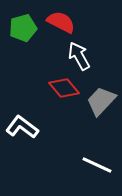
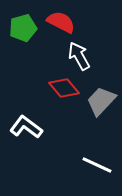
white L-shape: moved 4 px right
